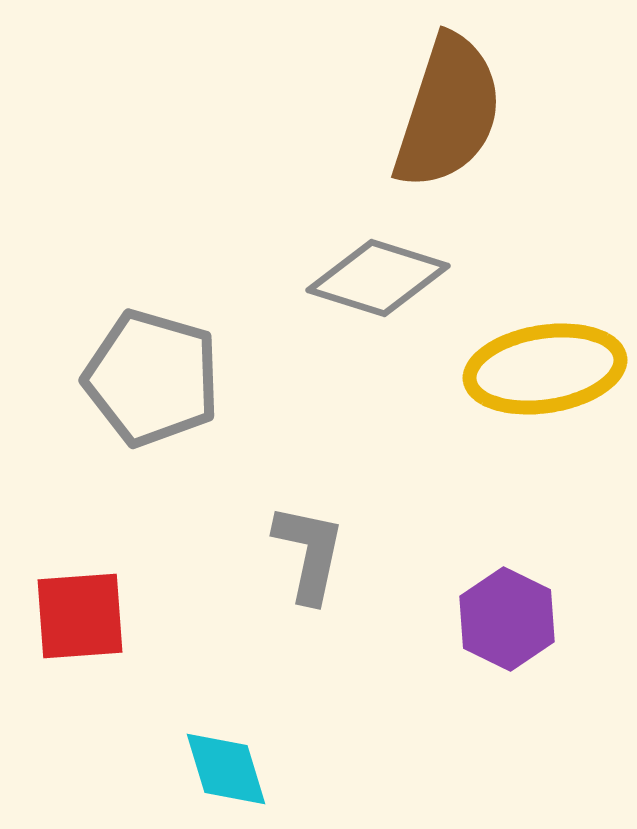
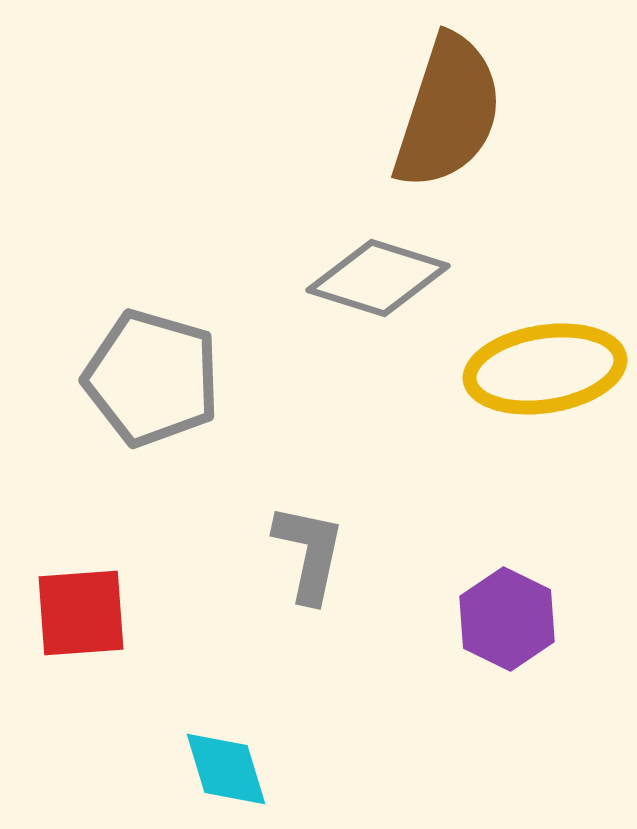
red square: moved 1 px right, 3 px up
